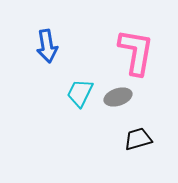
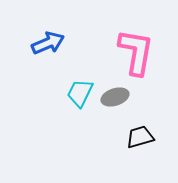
blue arrow: moved 1 px right, 3 px up; rotated 104 degrees counterclockwise
gray ellipse: moved 3 px left
black trapezoid: moved 2 px right, 2 px up
